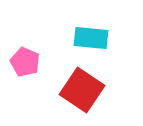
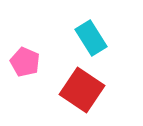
cyan rectangle: rotated 52 degrees clockwise
